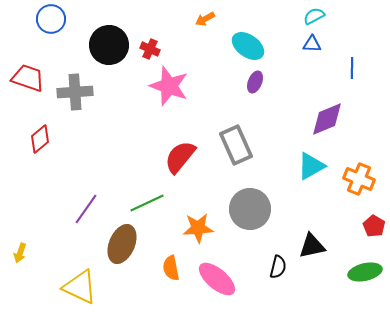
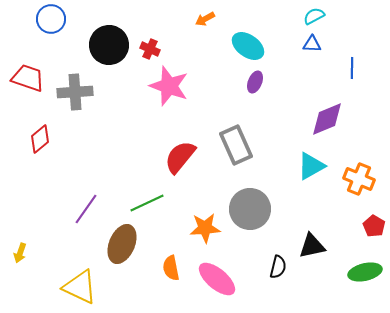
orange star: moved 7 px right
